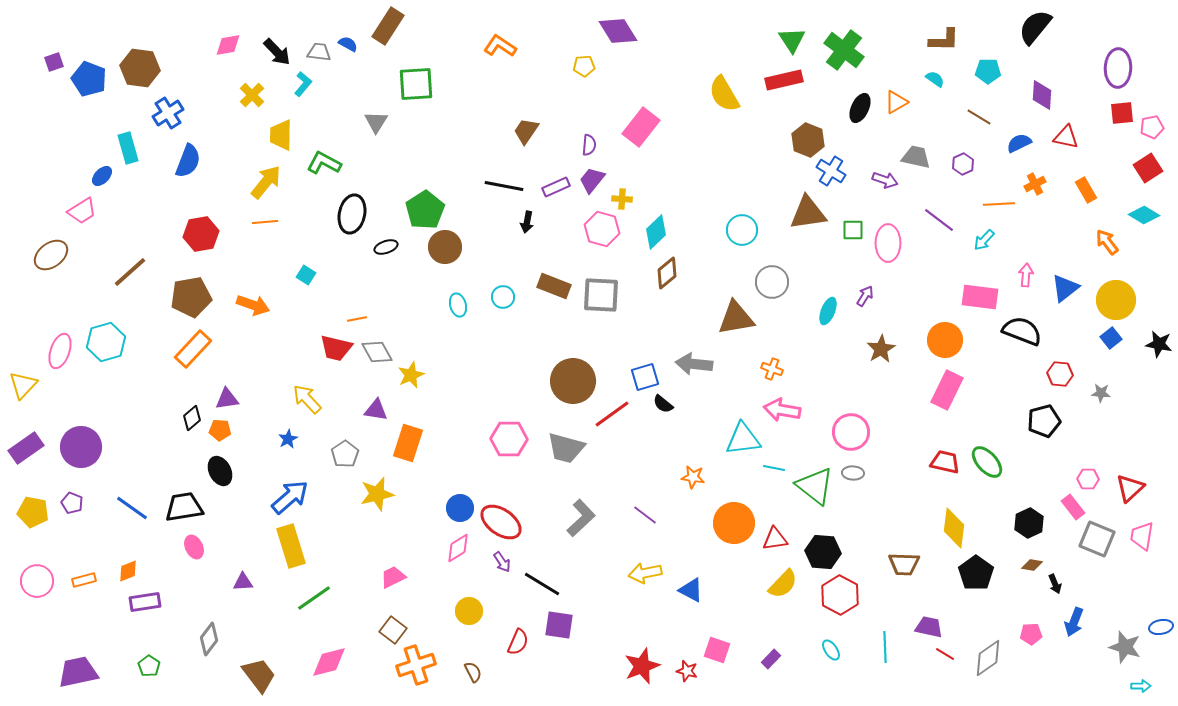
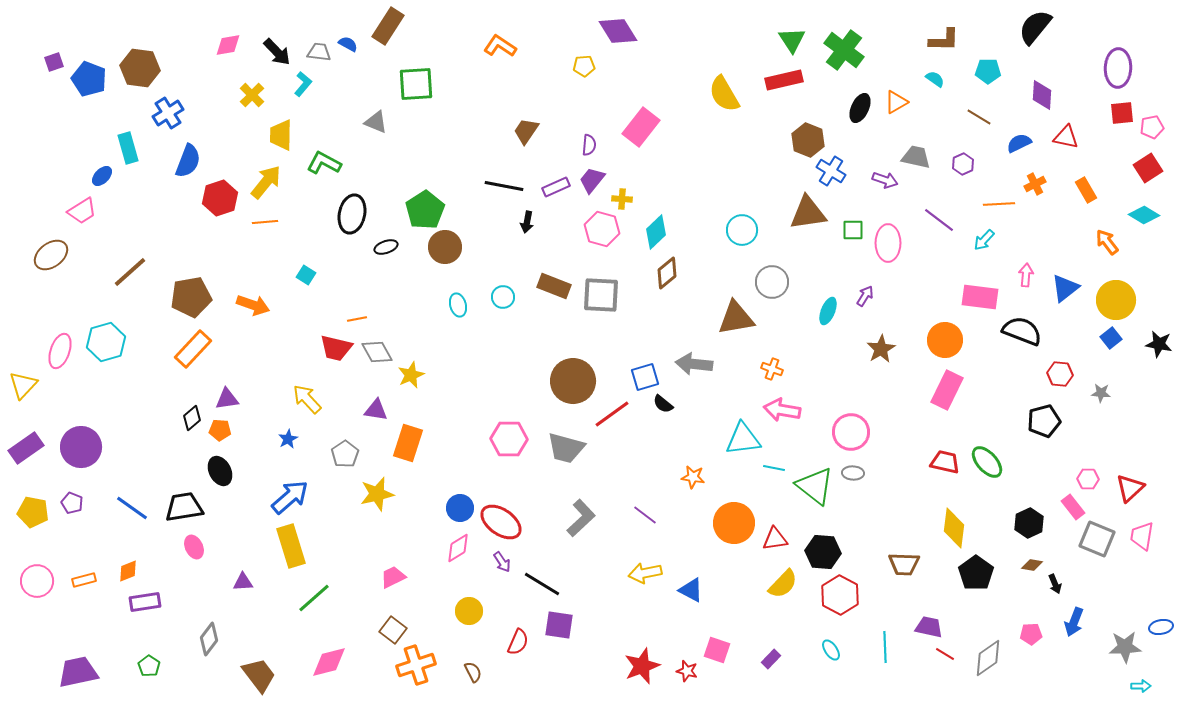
gray triangle at (376, 122): rotated 40 degrees counterclockwise
red hexagon at (201, 234): moved 19 px right, 36 px up; rotated 8 degrees counterclockwise
green line at (314, 598): rotated 6 degrees counterclockwise
gray star at (1125, 647): rotated 20 degrees counterclockwise
